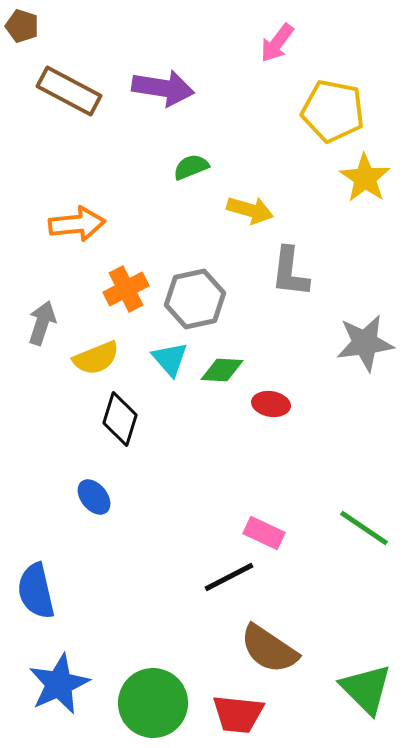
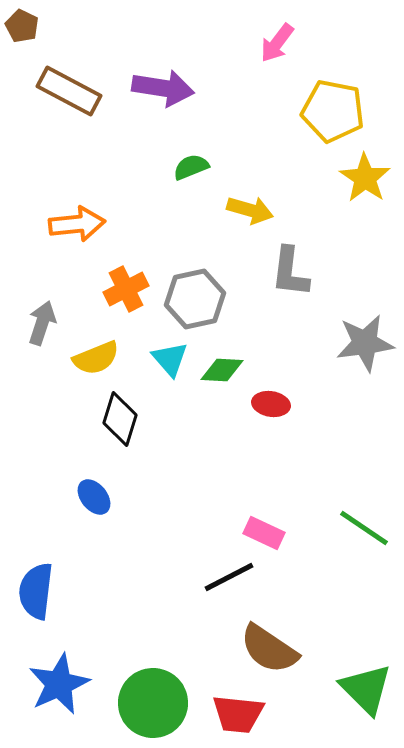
brown pentagon: rotated 8 degrees clockwise
blue semicircle: rotated 20 degrees clockwise
